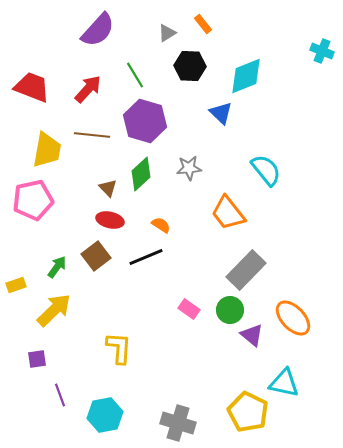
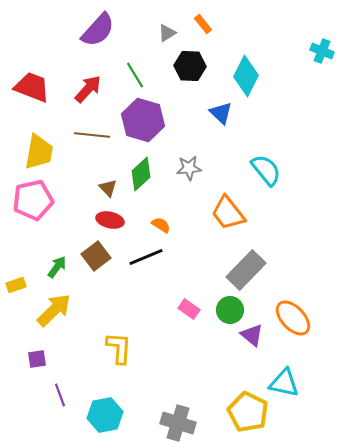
cyan diamond: rotated 42 degrees counterclockwise
purple hexagon: moved 2 px left, 1 px up
yellow trapezoid: moved 8 px left, 2 px down
